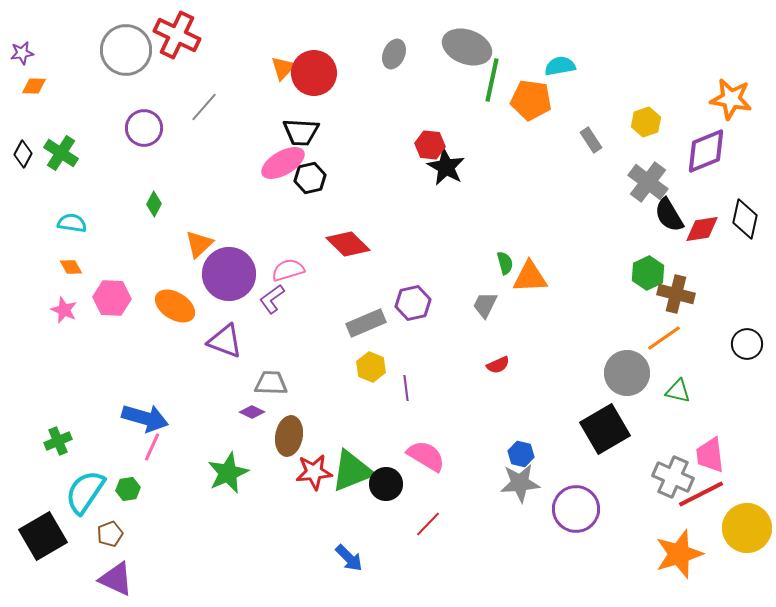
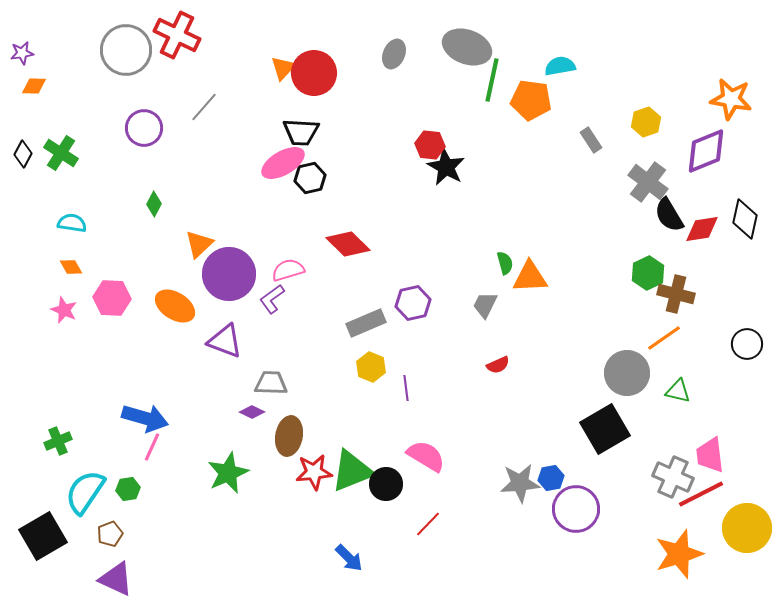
blue hexagon at (521, 454): moved 30 px right, 24 px down; rotated 25 degrees counterclockwise
